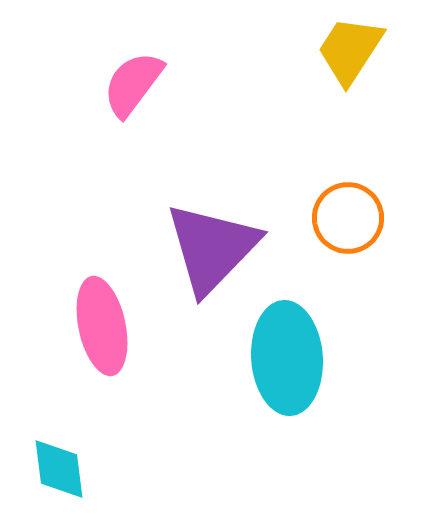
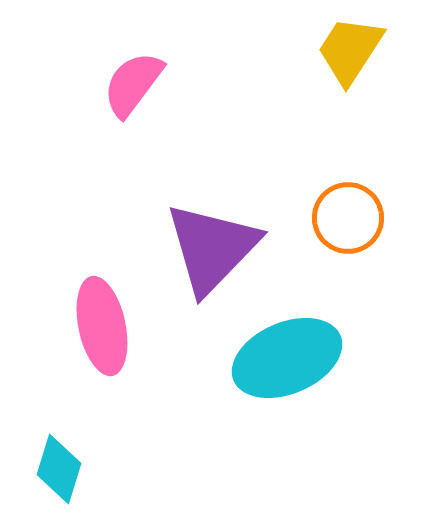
cyan ellipse: rotated 71 degrees clockwise
cyan diamond: rotated 24 degrees clockwise
